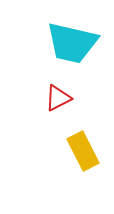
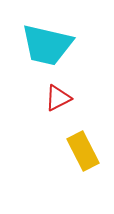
cyan trapezoid: moved 25 px left, 2 px down
